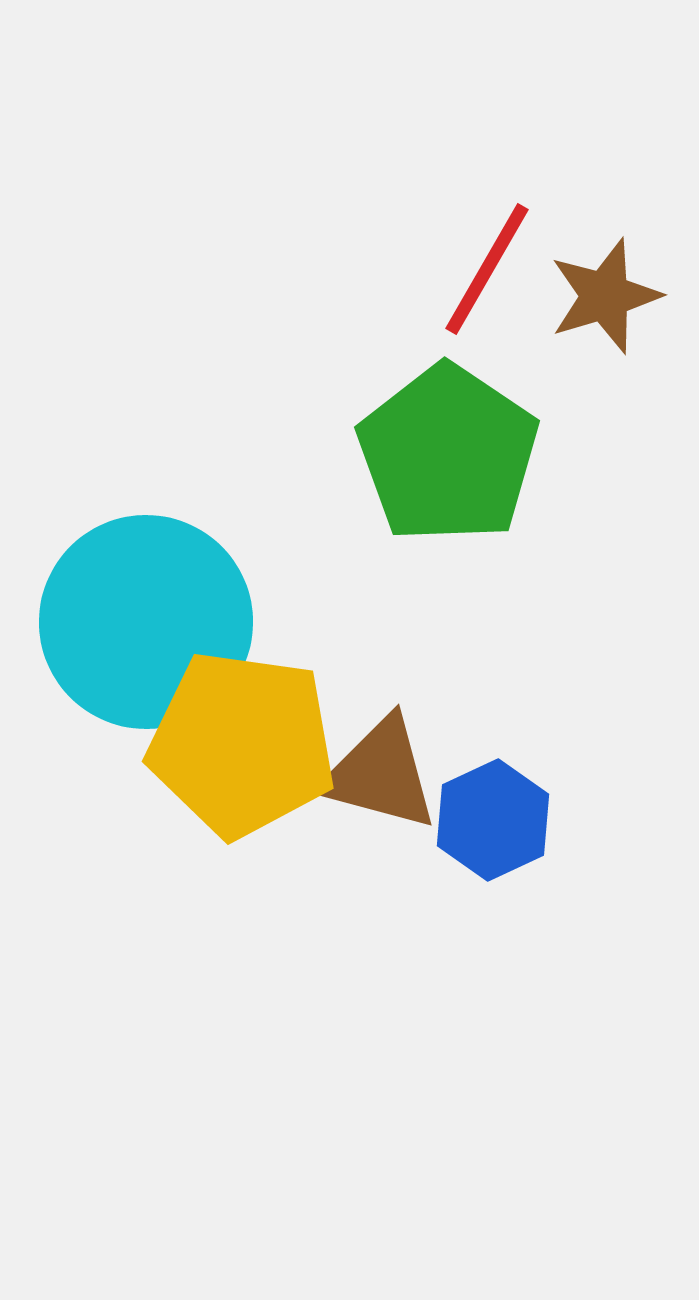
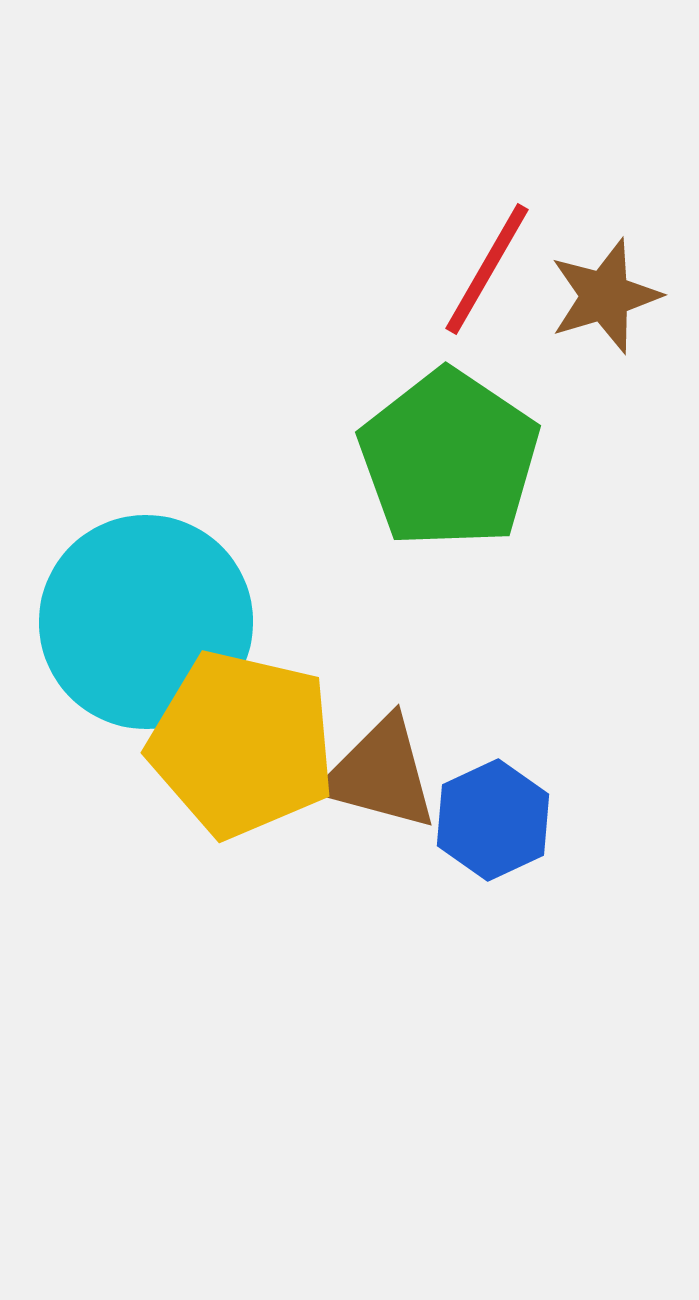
green pentagon: moved 1 px right, 5 px down
yellow pentagon: rotated 5 degrees clockwise
